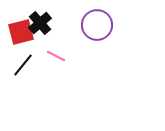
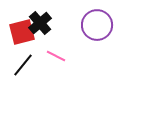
red square: moved 1 px right
